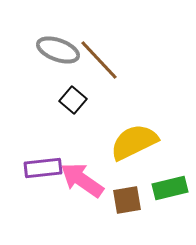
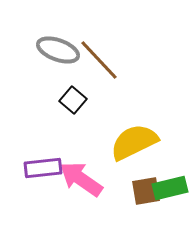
pink arrow: moved 1 px left, 1 px up
brown square: moved 19 px right, 9 px up
